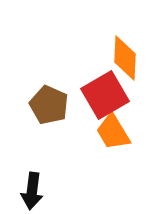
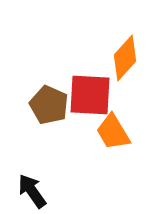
orange diamond: rotated 39 degrees clockwise
red square: moved 15 px left; rotated 33 degrees clockwise
black arrow: rotated 138 degrees clockwise
